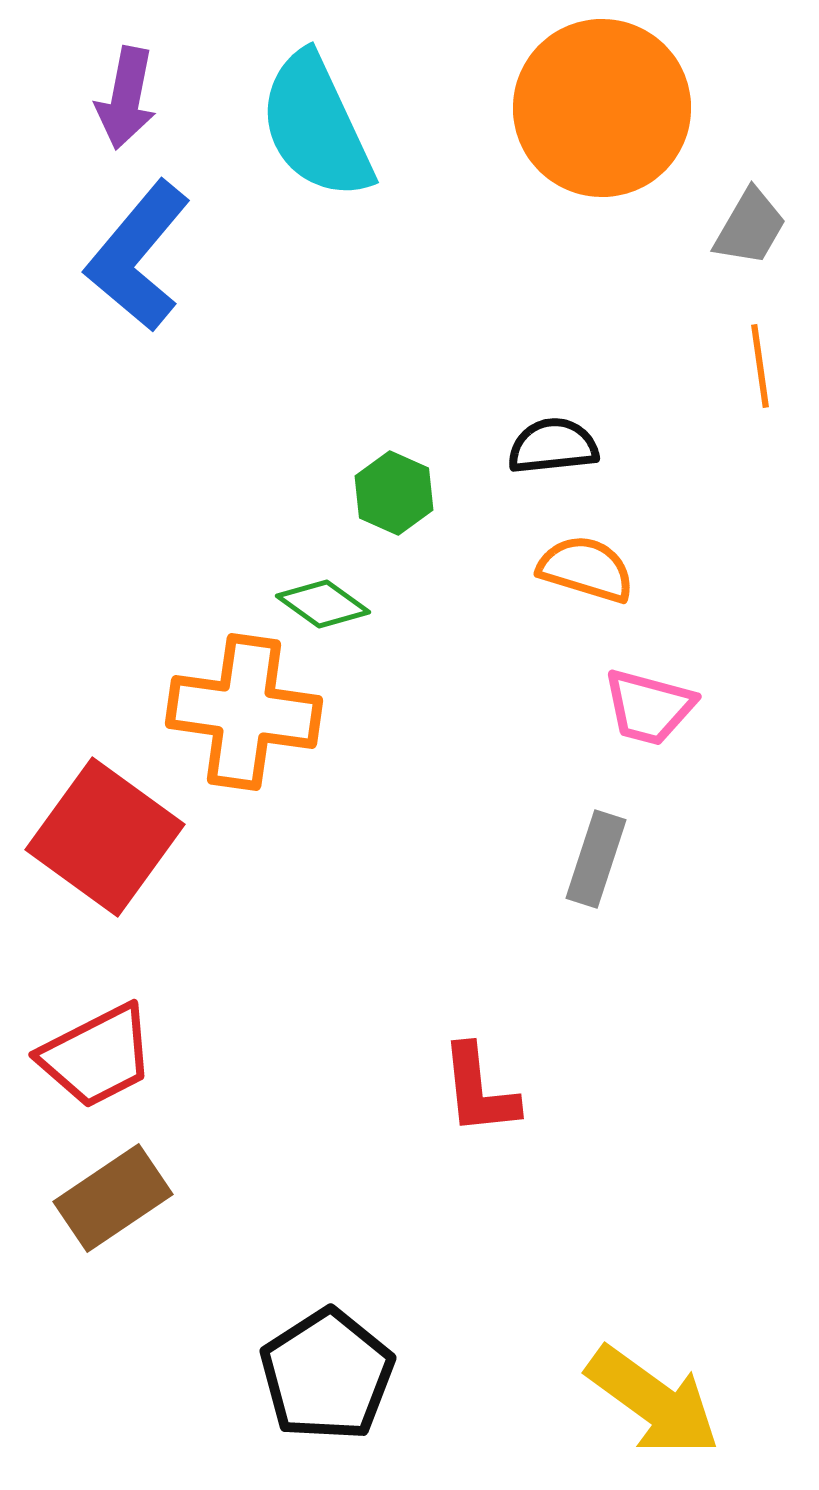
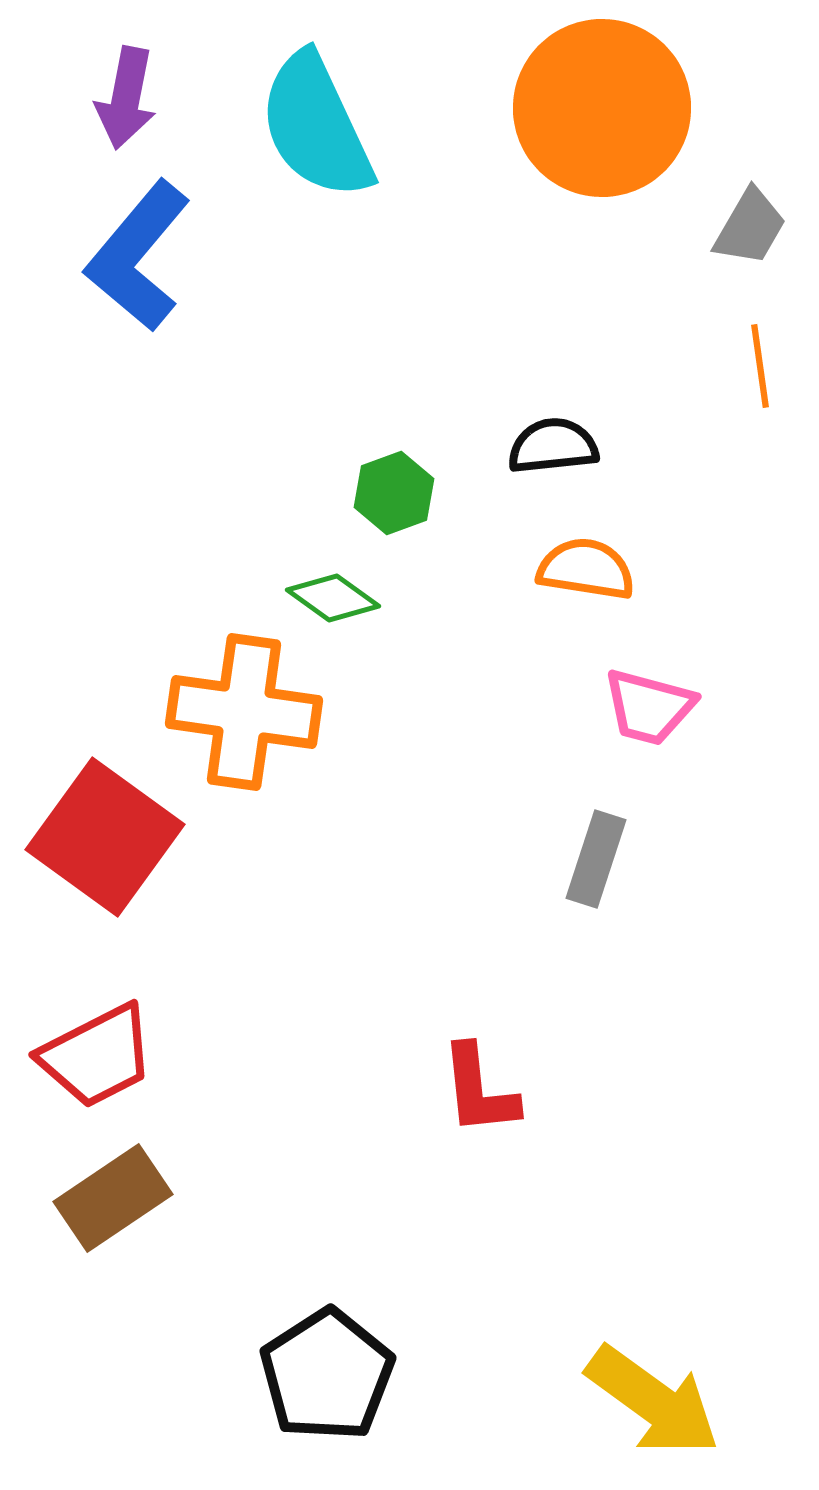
green hexagon: rotated 16 degrees clockwise
orange semicircle: rotated 8 degrees counterclockwise
green diamond: moved 10 px right, 6 px up
